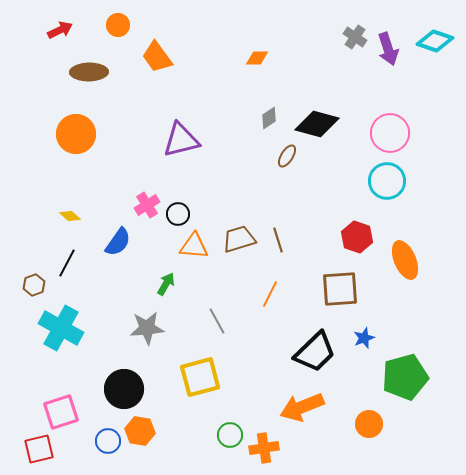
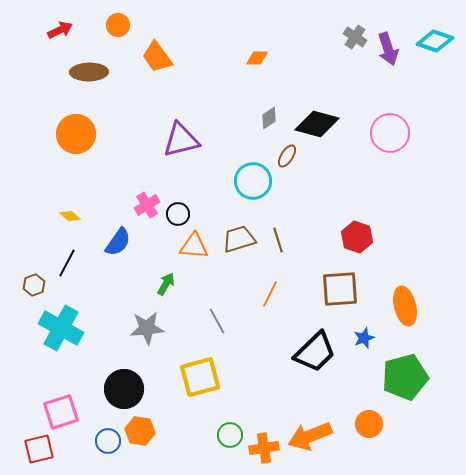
cyan circle at (387, 181): moved 134 px left
orange ellipse at (405, 260): moved 46 px down; rotated 9 degrees clockwise
orange arrow at (302, 407): moved 8 px right, 29 px down
